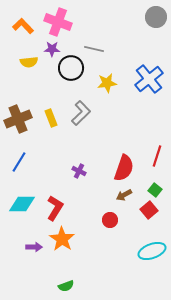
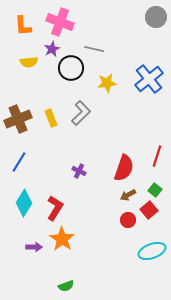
pink cross: moved 2 px right
orange L-shape: rotated 140 degrees counterclockwise
purple star: rotated 28 degrees counterclockwise
brown arrow: moved 4 px right
cyan diamond: moved 2 px right, 1 px up; rotated 60 degrees counterclockwise
red circle: moved 18 px right
